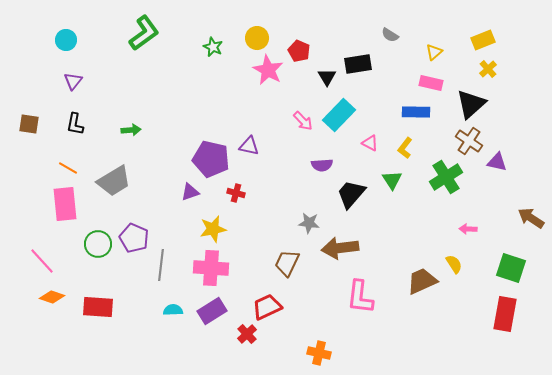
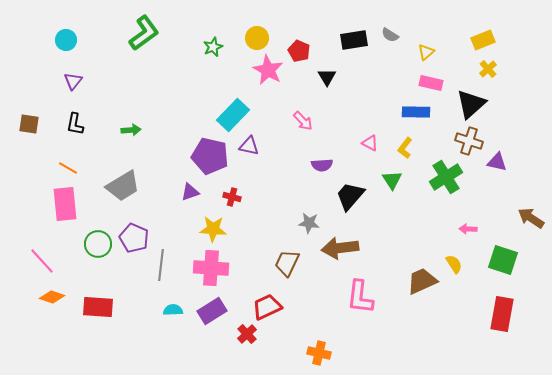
green star at (213, 47): rotated 24 degrees clockwise
yellow triangle at (434, 52): moved 8 px left
black rectangle at (358, 64): moved 4 px left, 24 px up
cyan rectangle at (339, 115): moved 106 px left
brown cross at (469, 141): rotated 16 degrees counterclockwise
purple pentagon at (211, 159): moved 1 px left, 3 px up
gray trapezoid at (114, 181): moved 9 px right, 5 px down
red cross at (236, 193): moved 4 px left, 4 px down
black trapezoid at (351, 194): moved 1 px left, 2 px down
yellow star at (213, 229): rotated 16 degrees clockwise
green square at (511, 268): moved 8 px left, 8 px up
red rectangle at (505, 314): moved 3 px left
